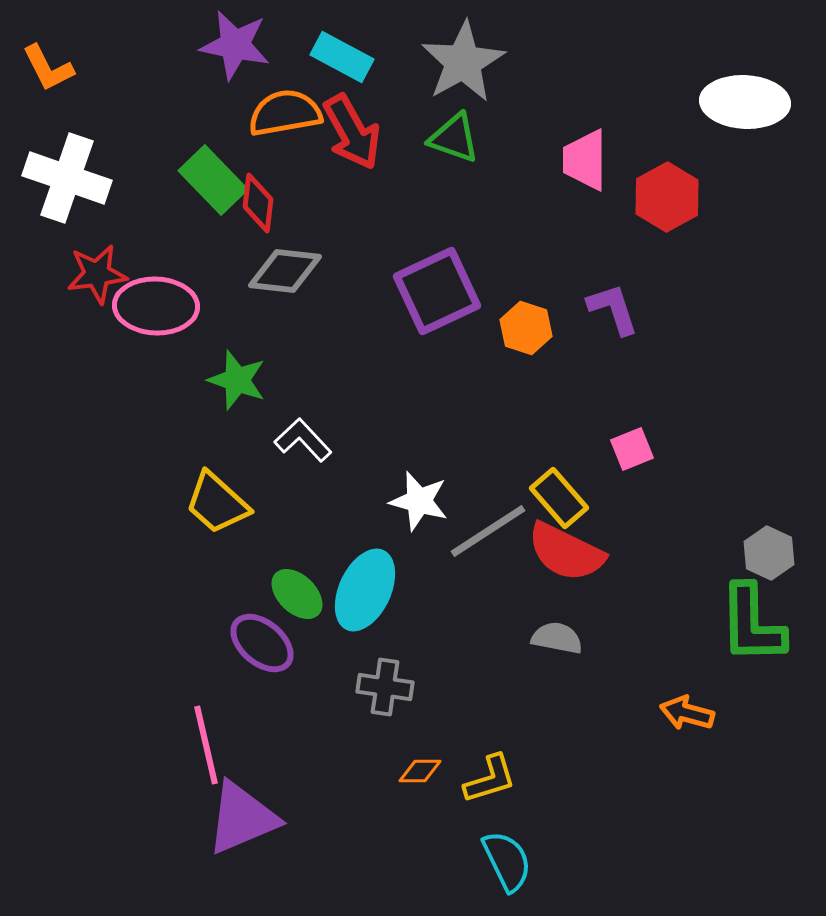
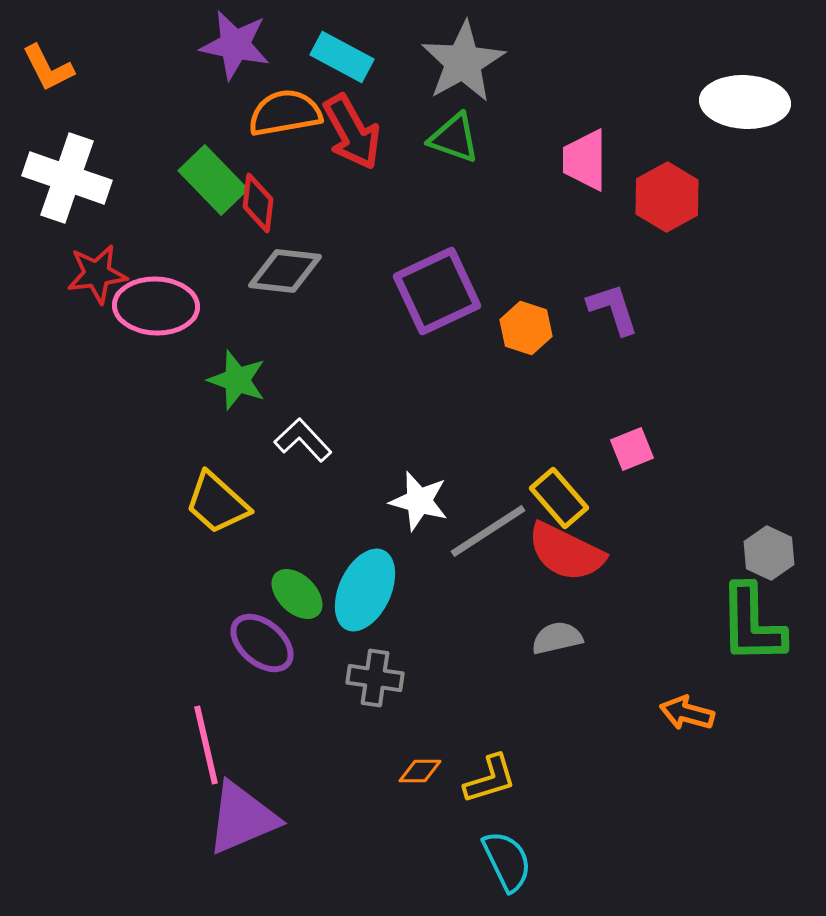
gray semicircle: rotated 24 degrees counterclockwise
gray cross: moved 10 px left, 9 px up
